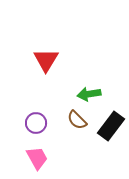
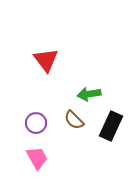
red triangle: rotated 8 degrees counterclockwise
brown semicircle: moved 3 px left
black rectangle: rotated 12 degrees counterclockwise
